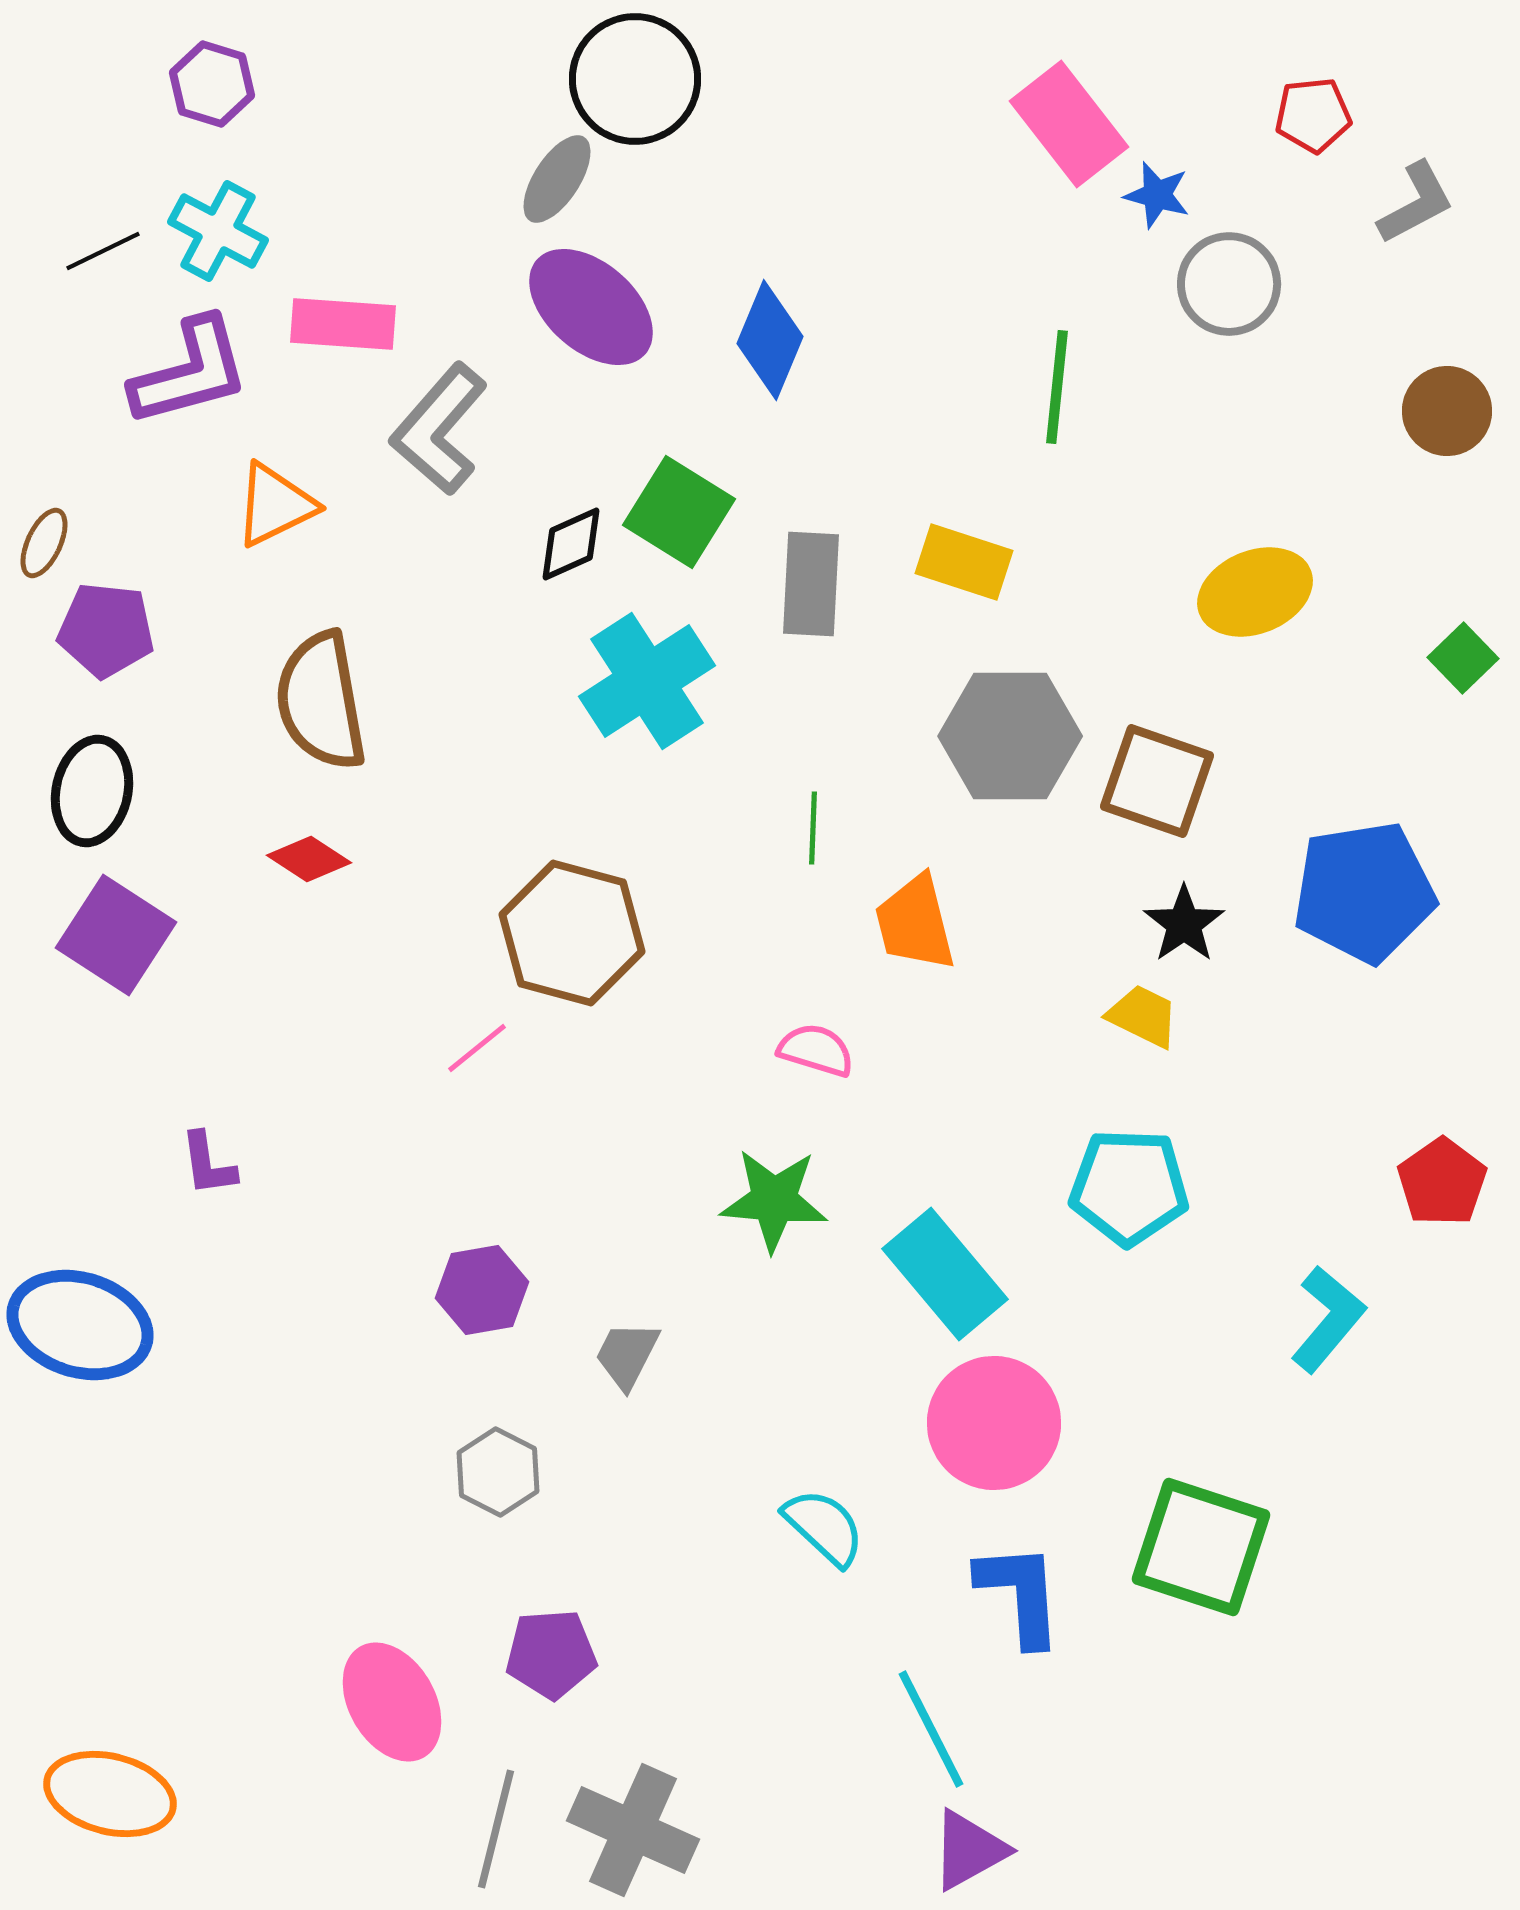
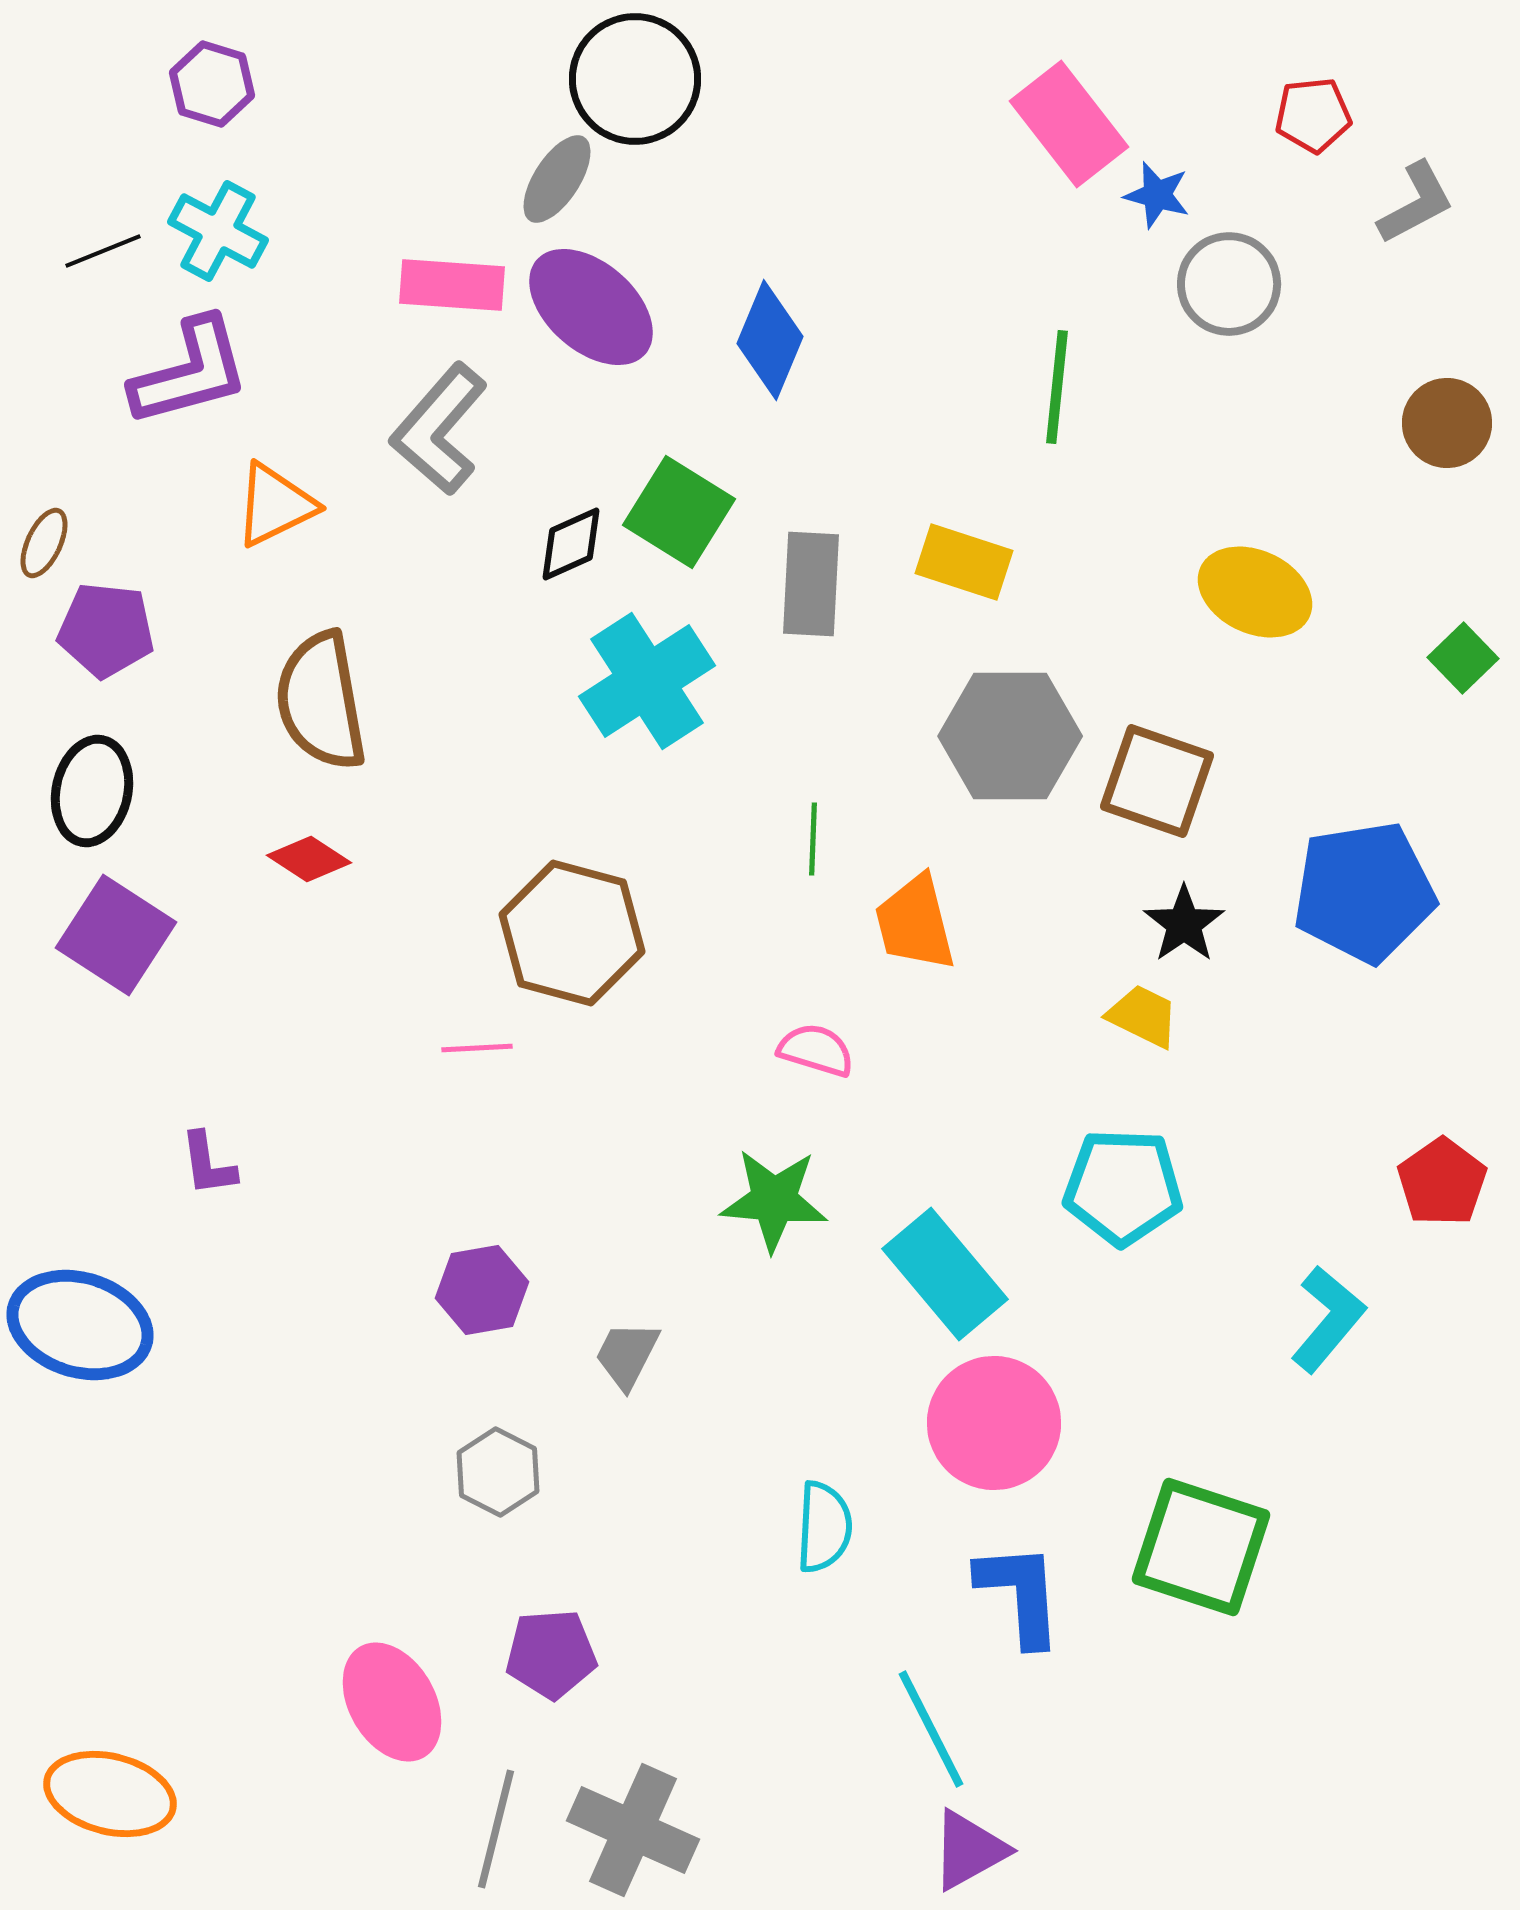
black line at (103, 251): rotated 4 degrees clockwise
pink rectangle at (343, 324): moved 109 px right, 39 px up
brown circle at (1447, 411): moved 12 px down
yellow ellipse at (1255, 592): rotated 47 degrees clockwise
green line at (813, 828): moved 11 px down
pink line at (477, 1048): rotated 36 degrees clockwise
cyan pentagon at (1129, 1187): moved 6 px left
cyan semicircle at (824, 1527): rotated 50 degrees clockwise
